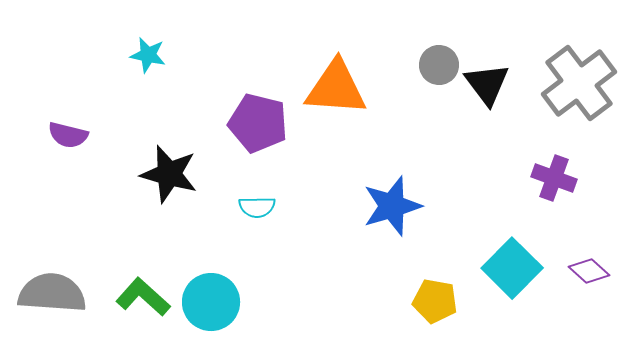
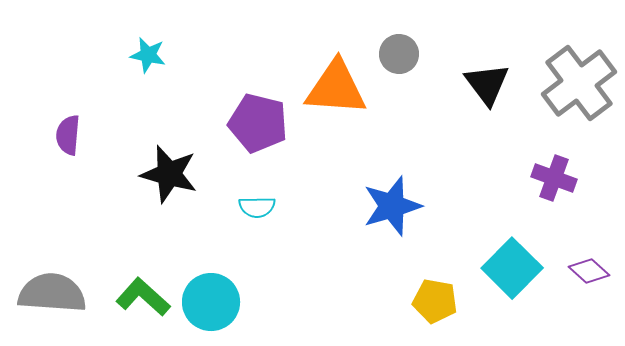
gray circle: moved 40 px left, 11 px up
purple semicircle: rotated 81 degrees clockwise
